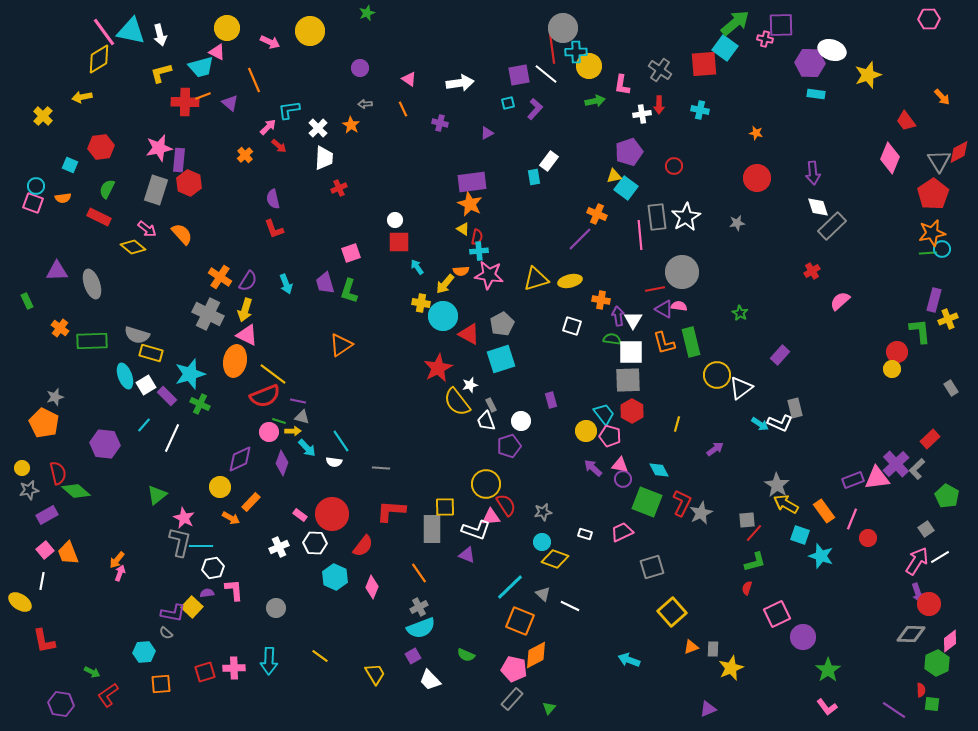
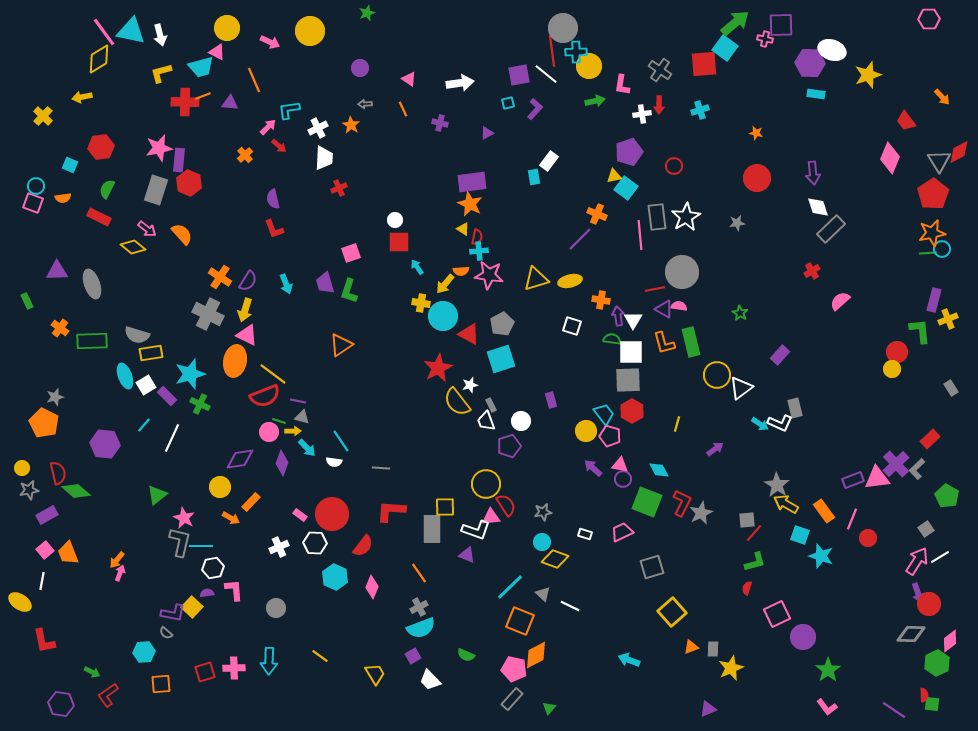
red line at (552, 48): moved 3 px down
purple triangle at (230, 103): rotated 36 degrees counterclockwise
cyan cross at (700, 110): rotated 30 degrees counterclockwise
white cross at (318, 128): rotated 18 degrees clockwise
gray rectangle at (832, 226): moved 1 px left, 3 px down
yellow rectangle at (151, 353): rotated 25 degrees counterclockwise
purple diamond at (240, 459): rotated 16 degrees clockwise
red semicircle at (921, 690): moved 3 px right, 5 px down
